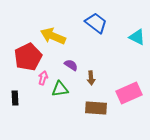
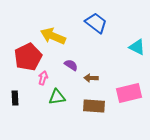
cyan triangle: moved 10 px down
brown arrow: rotated 96 degrees clockwise
green triangle: moved 3 px left, 8 px down
pink rectangle: rotated 10 degrees clockwise
brown rectangle: moved 2 px left, 2 px up
